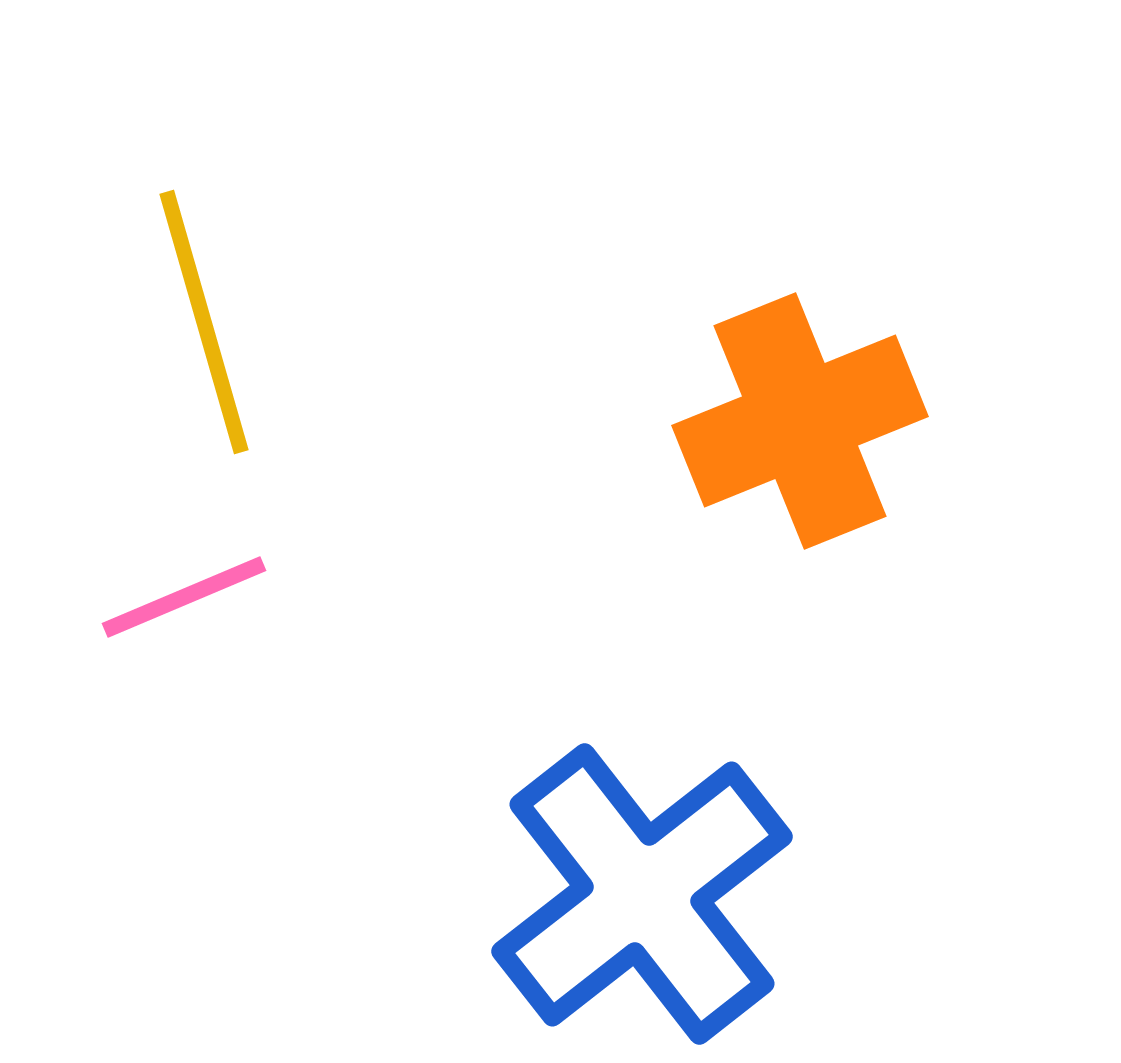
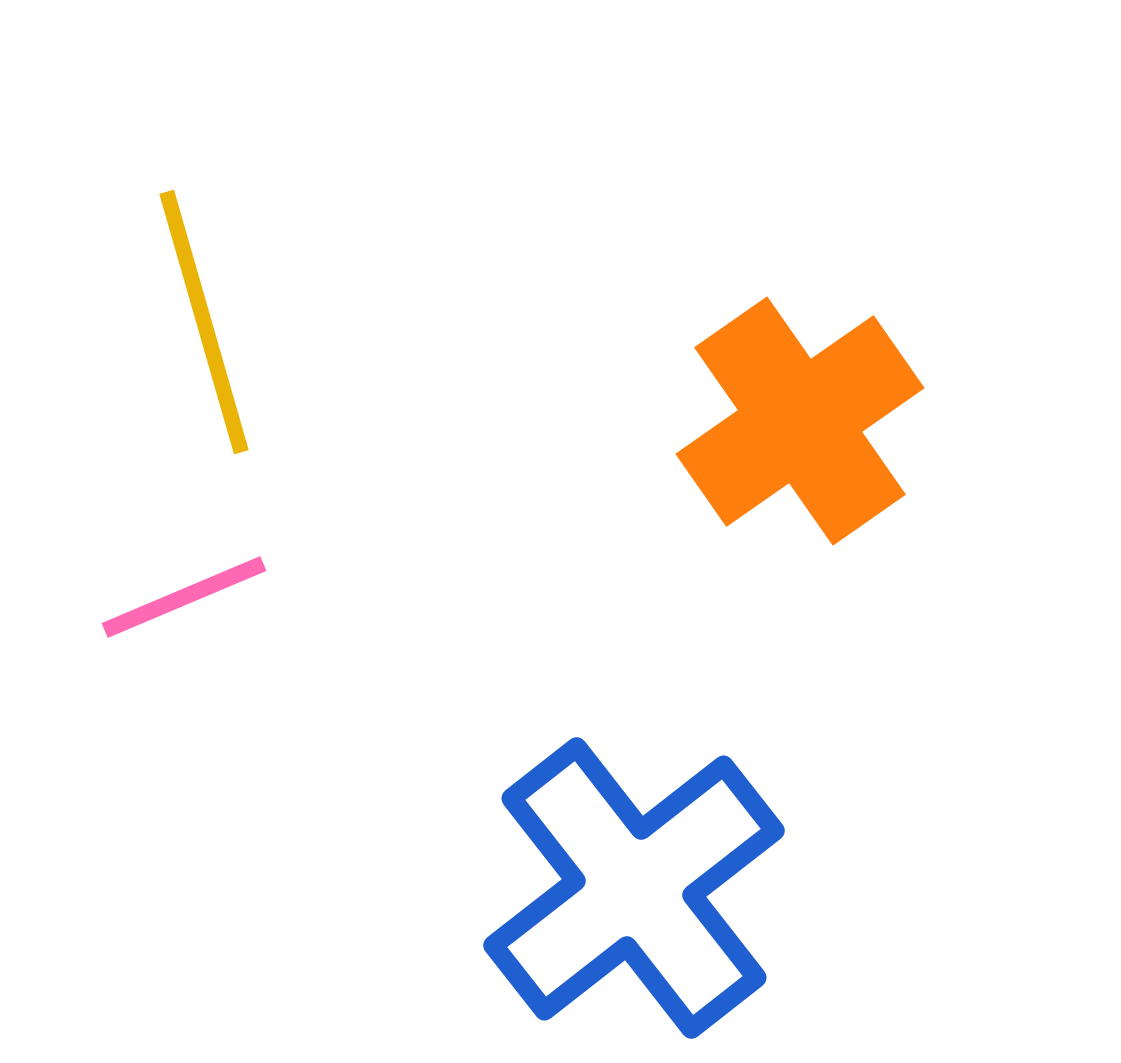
orange cross: rotated 13 degrees counterclockwise
blue cross: moved 8 px left, 6 px up
